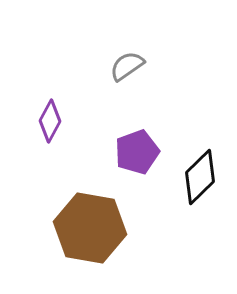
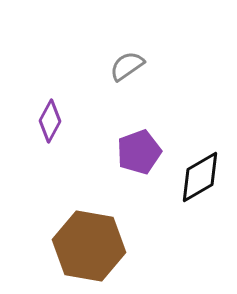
purple pentagon: moved 2 px right
black diamond: rotated 14 degrees clockwise
brown hexagon: moved 1 px left, 18 px down
